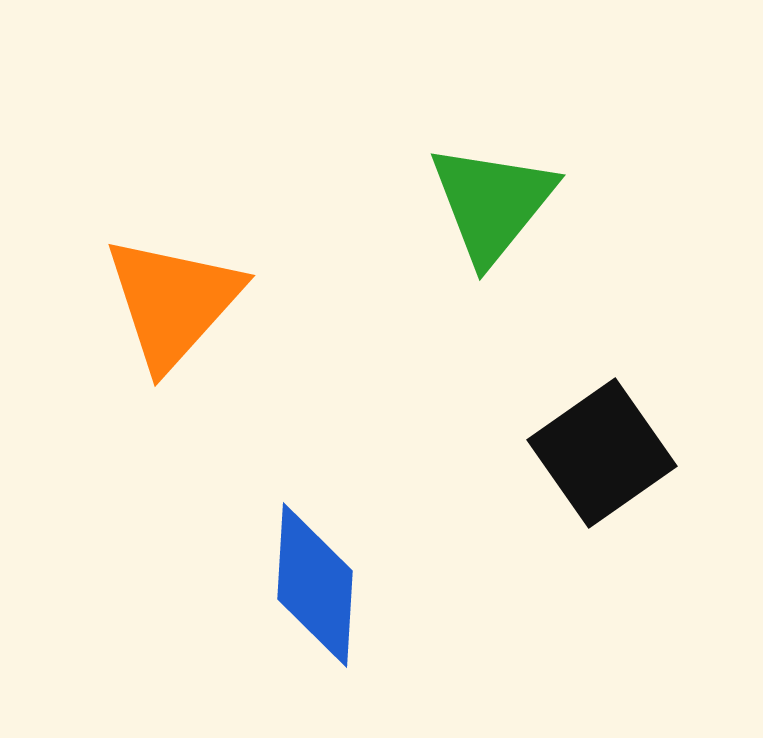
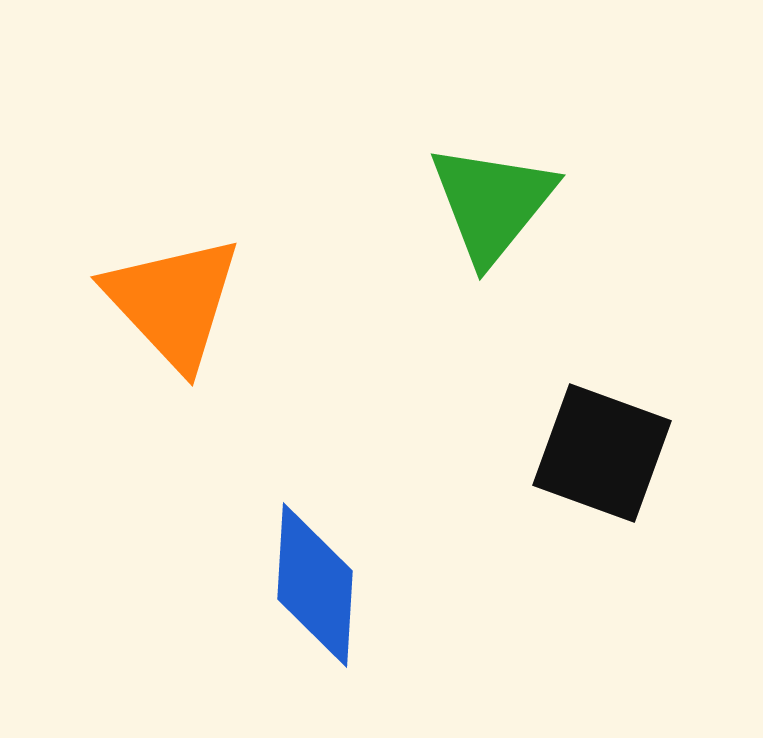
orange triangle: rotated 25 degrees counterclockwise
black square: rotated 35 degrees counterclockwise
